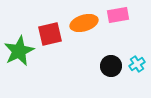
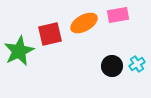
orange ellipse: rotated 12 degrees counterclockwise
black circle: moved 1 px right
